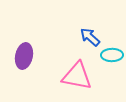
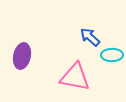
purple ellipse: moved 2 px left
pink triangle: moved 2 px left, 1 px down
